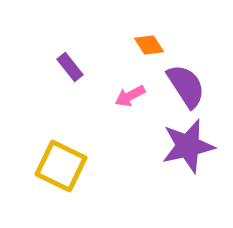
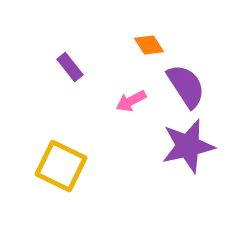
pink arrow: moved 1 px right, 5 px down
